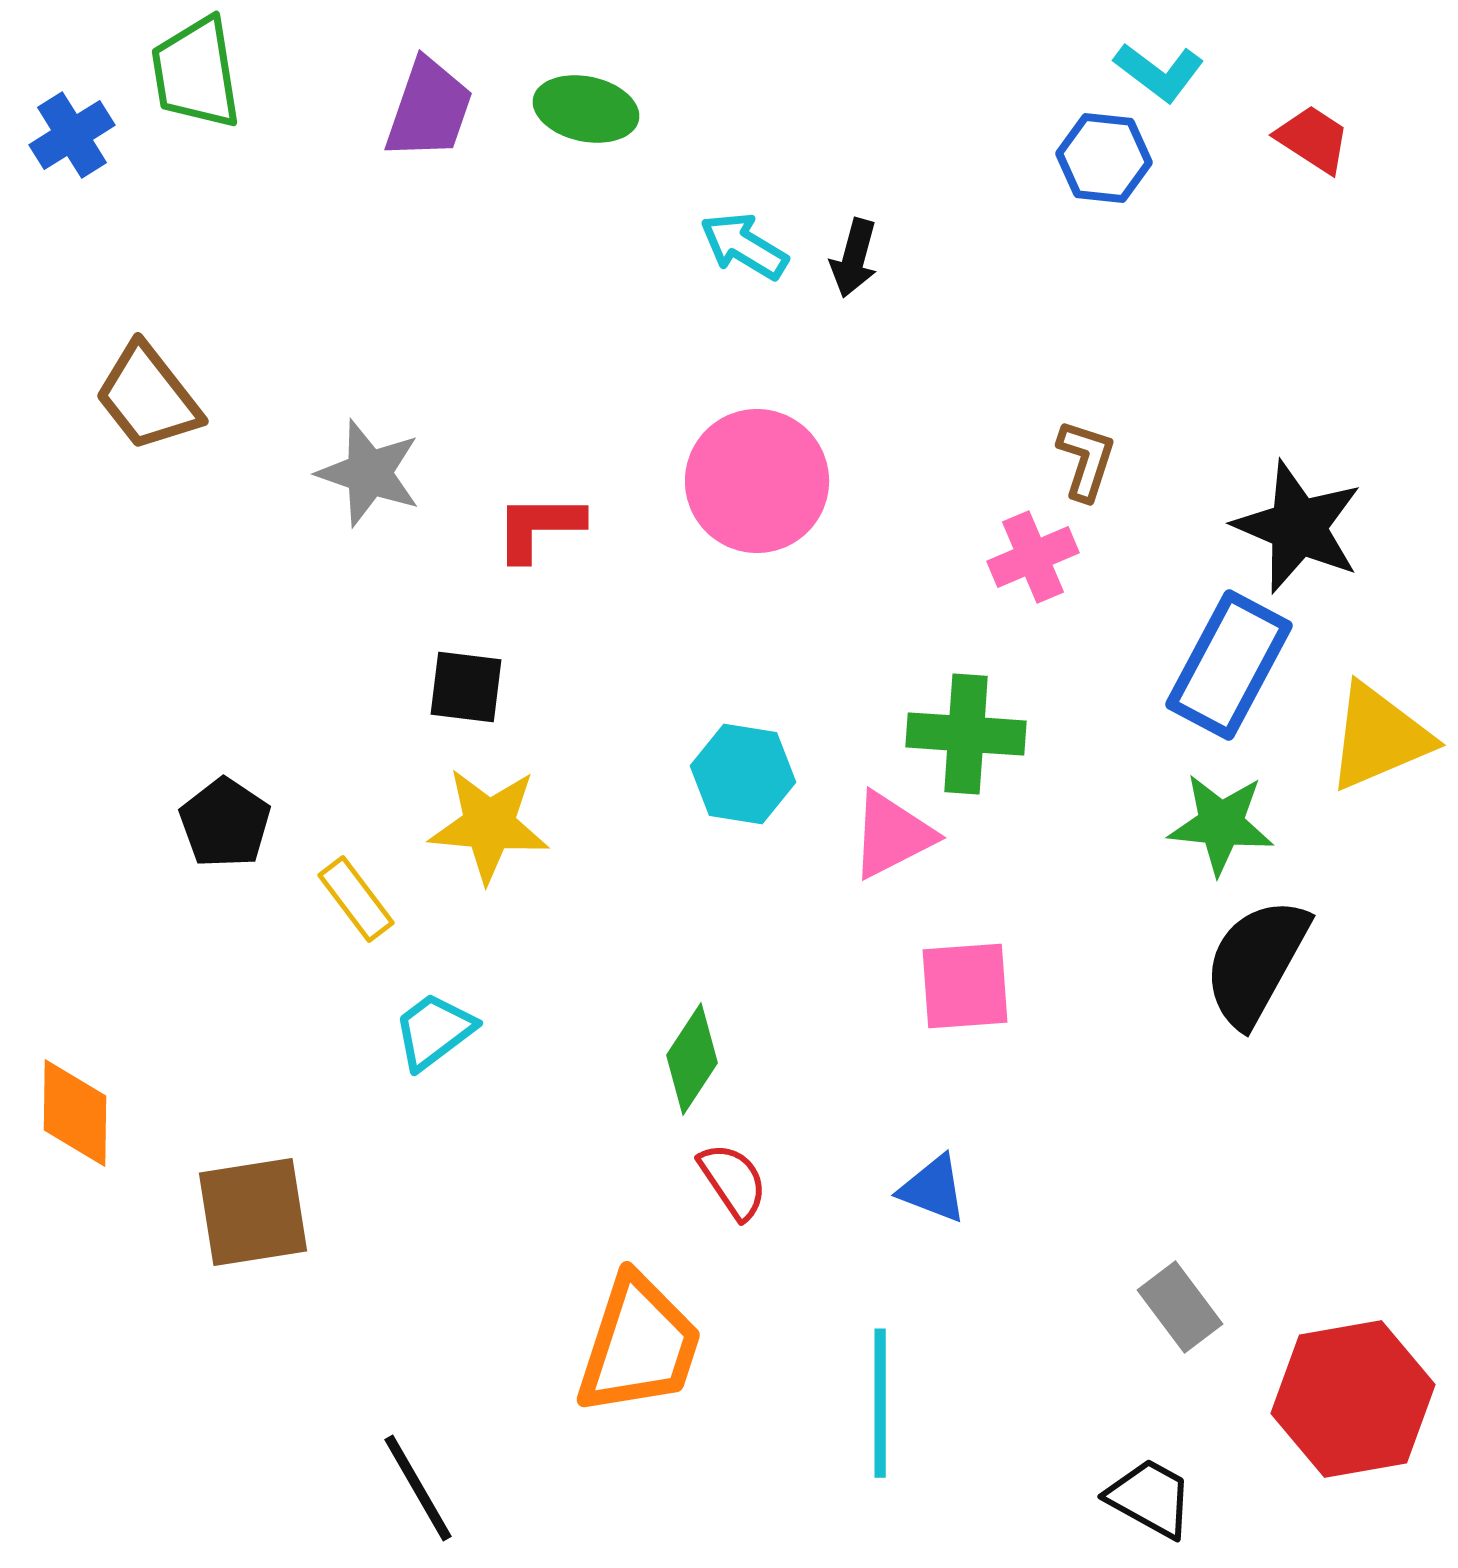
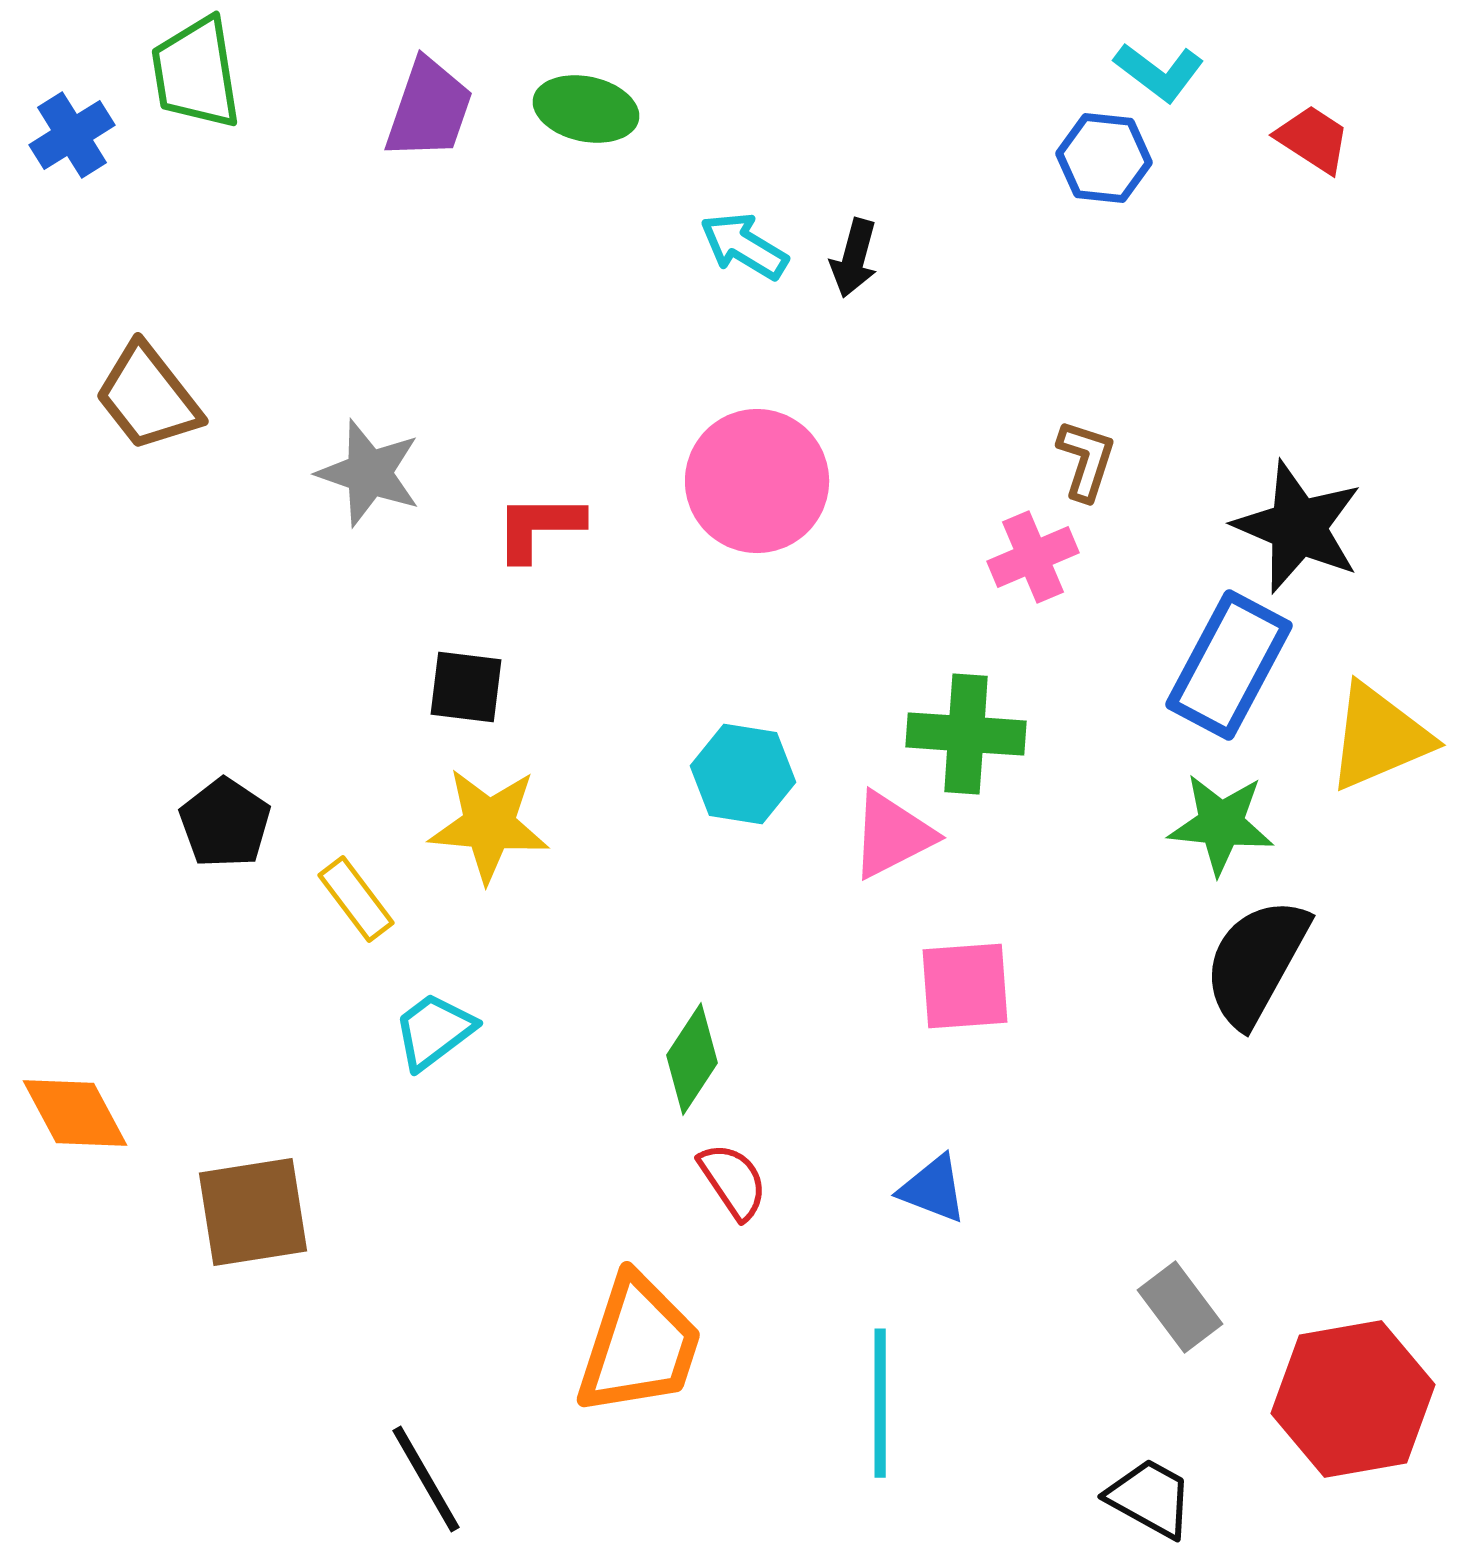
orange diamond: rotated 29 degrees counterclockwise
black line: moved 8 px right, 9 px up
